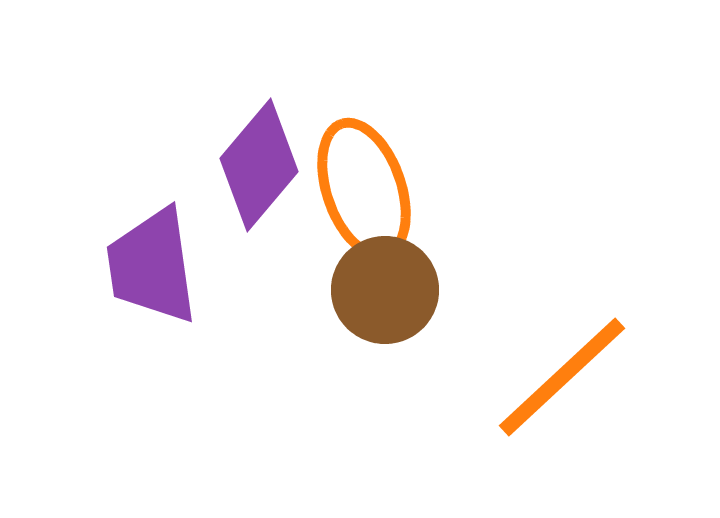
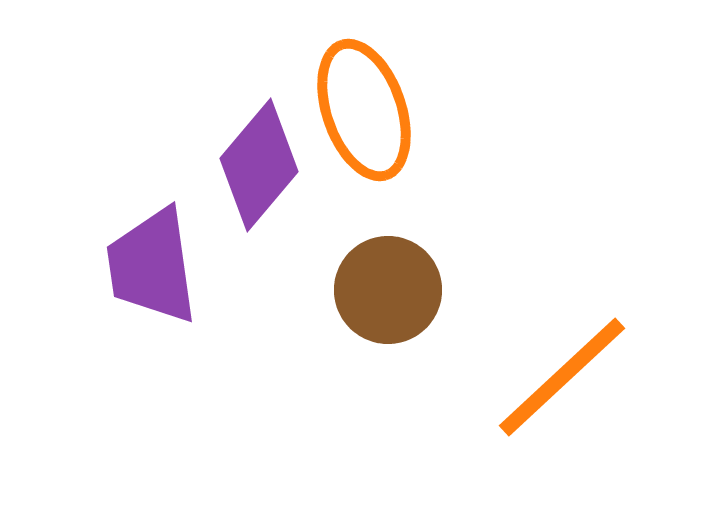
orange ellipse: moved 79 px up
brown circle: moved 3 px right
